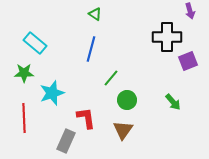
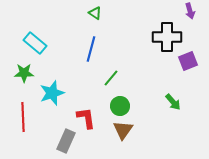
green triangle: moved 1 px up
green circle: moved 7 px left, 6 px down
red line: moved 1 px left, 1 px up
